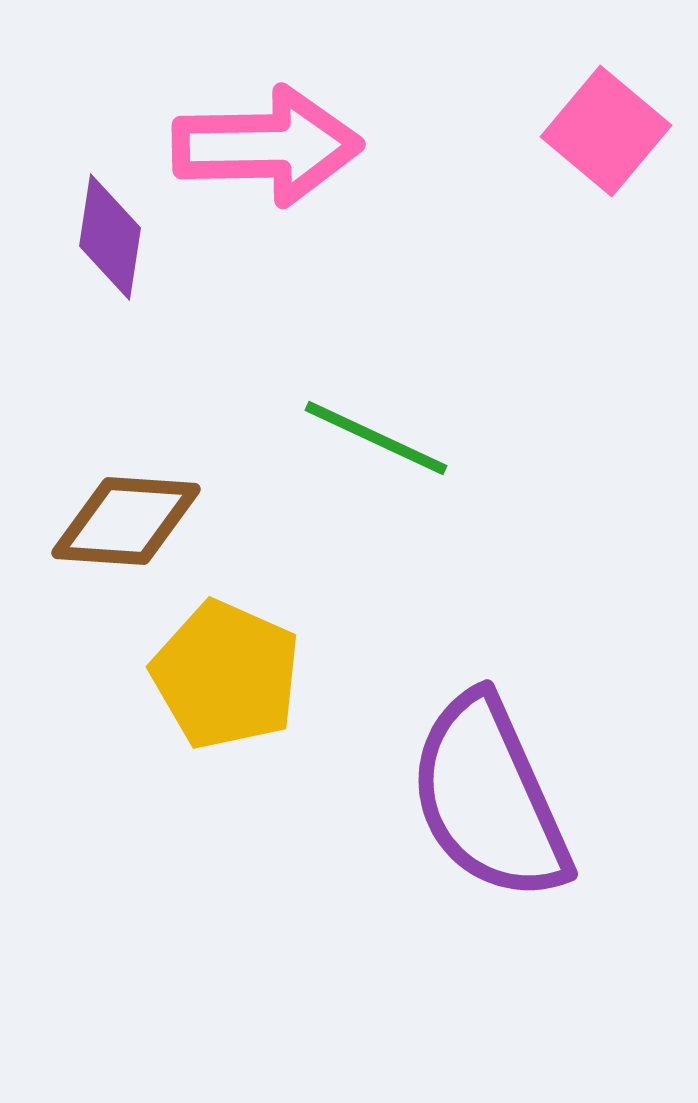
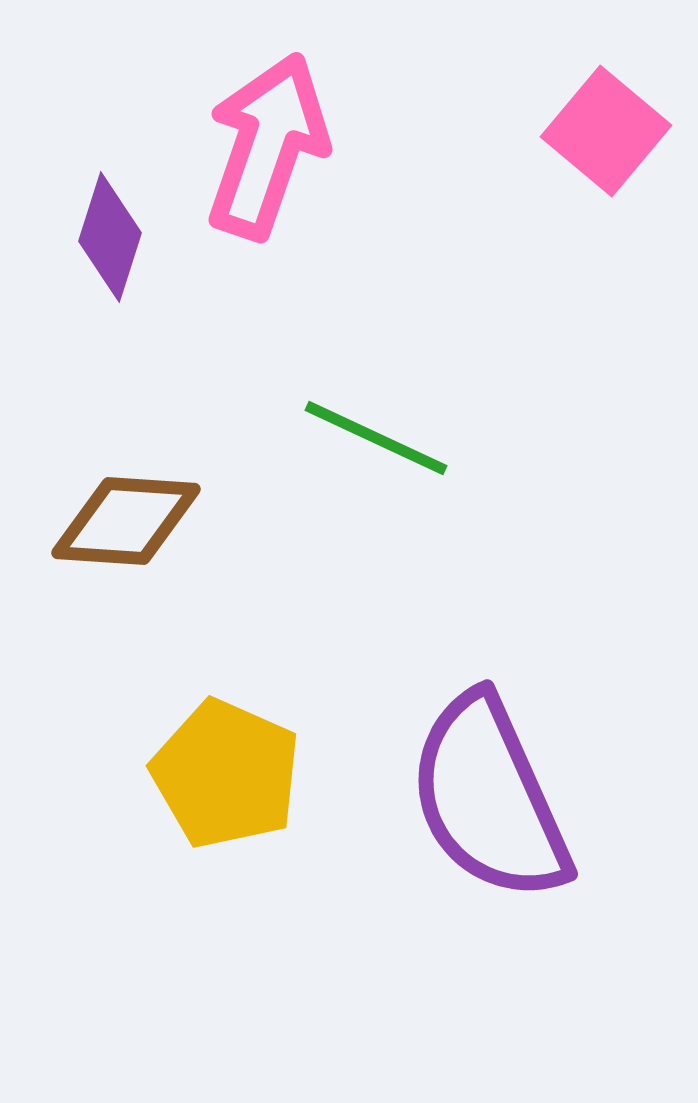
pink arrow: rotated 70 degrees counterclockwise
purple diamond: rotated 9 degrees clockwise
yellow pentagon: moved 99 px down
